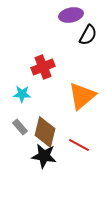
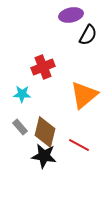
orange triangle: moved 2 px right, 1 px up
